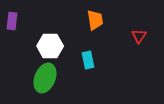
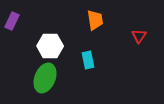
purple rectangle: rotated 18 degrees clockwise
